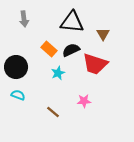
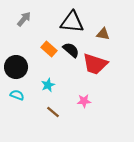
gray arrow: rotated 133 degrees counterclockwise
brown triangle: rotated 48 degrees counterclockwise
black semicircle: rotated 66 degrees clockwise
cyan star: moved 10 px left, 12 px down
cyan semicircle: moved 1 px left
